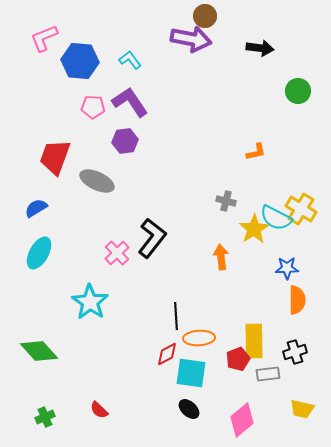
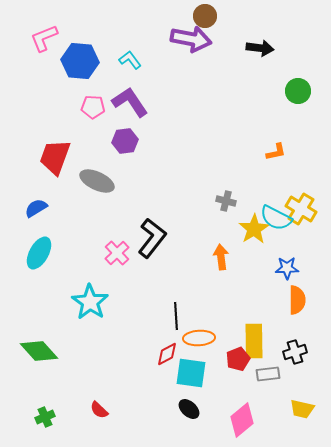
orange L-shape: moved 20 px right
